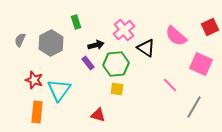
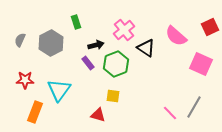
green hexagon: rotated 15 degrees counterclockwise
red star: moved 9 px left; rotated 18 degrees counterclockwise
pink line: moved 28 px down
yellow square: moved 4 px left, 7 px down
orange rectangle: moved 2 px left; rotated 15 degrees clockwise
